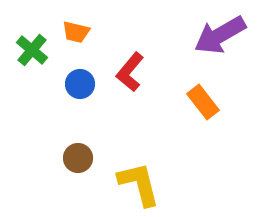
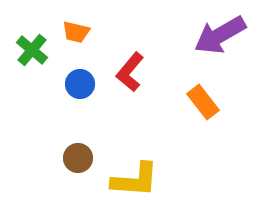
yellow L-shape: moved 4 px left, 4 px up; rotated 108 degrees clockwise
